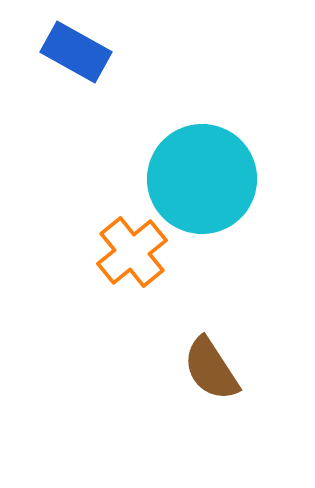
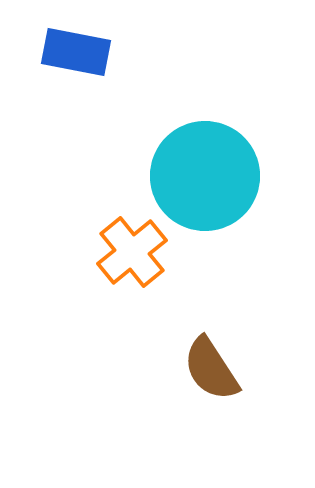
blue rectangle: rotated 18 degrees counterclockwise
cyan circle: moved 3 px right, 3 px up
